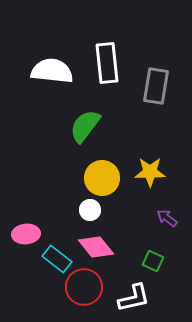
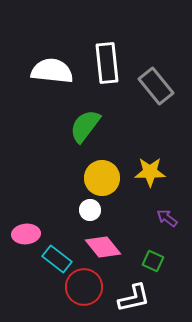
gray rectangle: rotated 48 degrees counterclockwise
pink diamond: moved 7 px right
